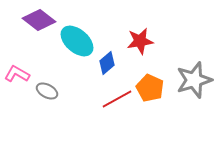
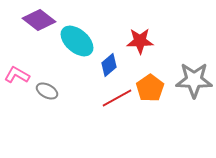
red star: rotated 8 degrees clockwise
blue diamond: moved 2 px right, 2 px down
pink L-shape: moved 1 px down
gray star: rotated 18 degrees clockwise
orange pentagon: rotated 12 degrees clockwise
red line: moved 1 px up
